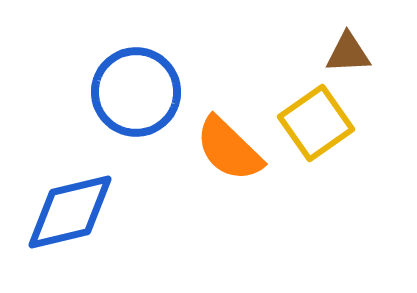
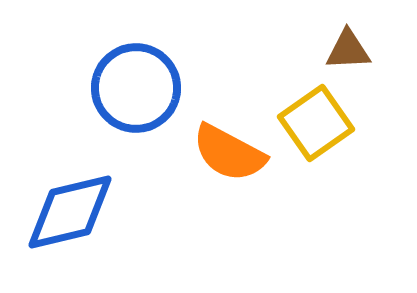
brown triangle: moved 3 px up
blue circle: moved 4 px up
orange semicircle: moved 4 px down; rotated 16 degrees counterclockwise
